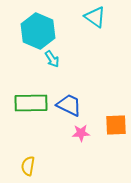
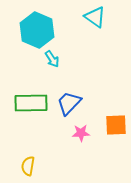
cyan hexagon: moved 1 px left, 1 px up
blue trapezoid: moved 2 px up; rotated 72 degrees counterclockwise
